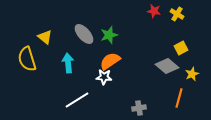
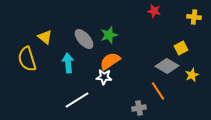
yellow cross: moved 17 px right, 3 px down; rotated 24 degrees counterclockwise
gray ellipse: moved 5 px down
gray diamond: rotated 10 degrees counterclockwise
yellow star: moved 1 px down
orange line: moved 21 px left, 7 px up; rotated 48 degrees counterclockwise
